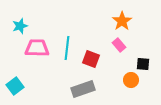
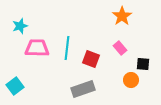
orange star: moved 5 px up
pink rectangle: moved 1 px right, 3 px down
